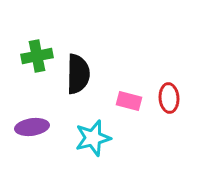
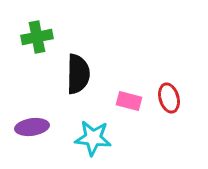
green cross: moved 19 px up
red ellipse: rotated 12 degrees counterclockwise
cyan star: rotated 21 degrees clockwise
